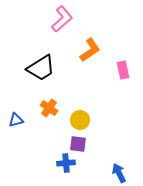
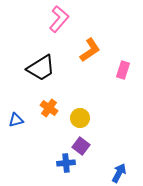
pink L-shape: moved 3 px left; rotated 8 degrees counterclockwise
pink rectangle: rotated 30 degrees clockwise
yellow circle: moved 2 px up
purple square: moved 3 px right, 2 px down; rotated 30 degrees clockwise
blue arrow: rotated 54 degrees clockwise
